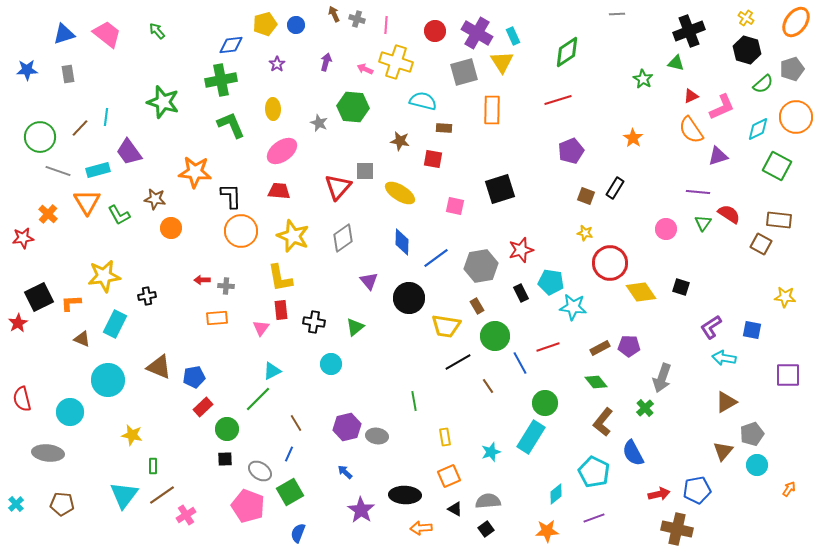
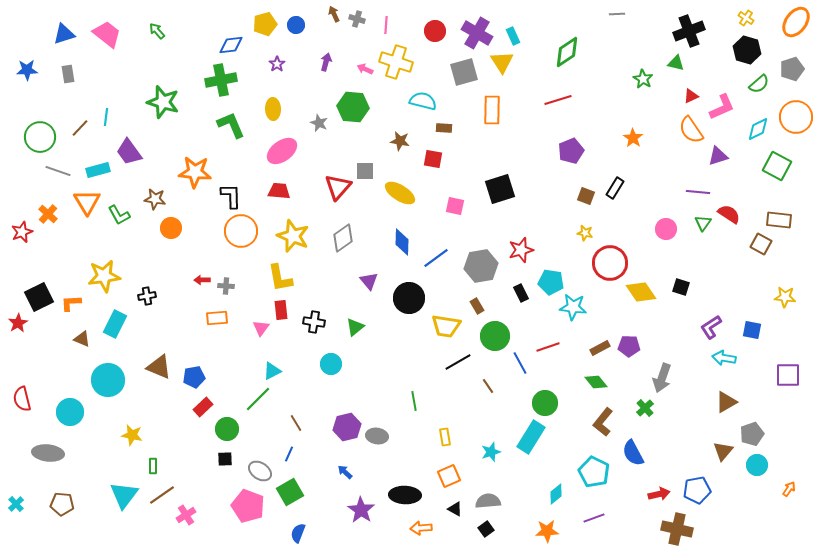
green semicircle at (763, 84): moved 4 px left
red star at (23, 238): moved 1 px left, 6 px up; rotated 15 degrees counterclockwise
